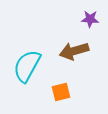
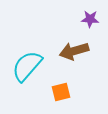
cyan semicircle: rotated 12 degrees clockwise
